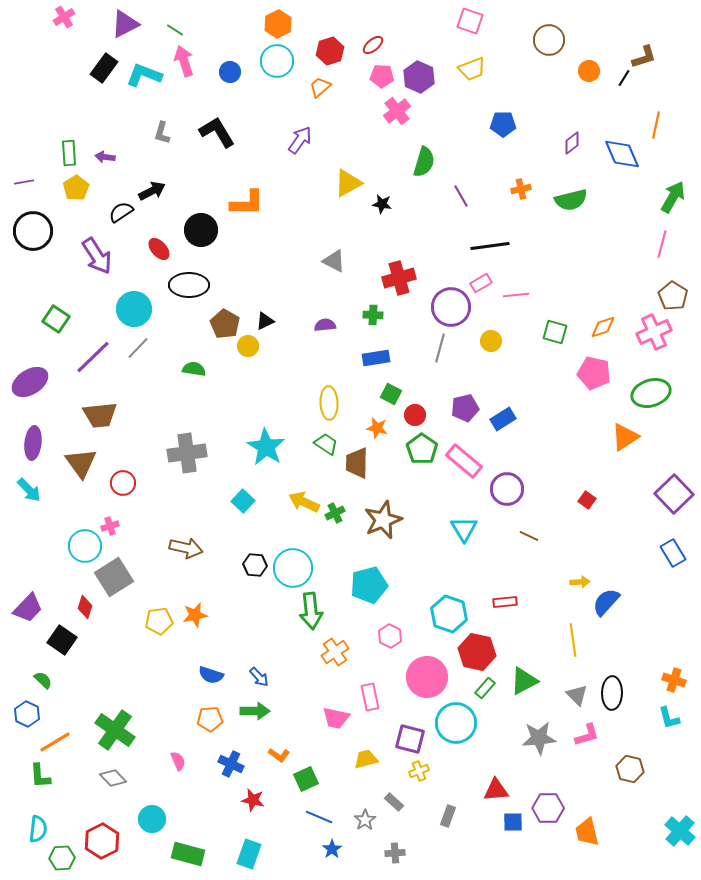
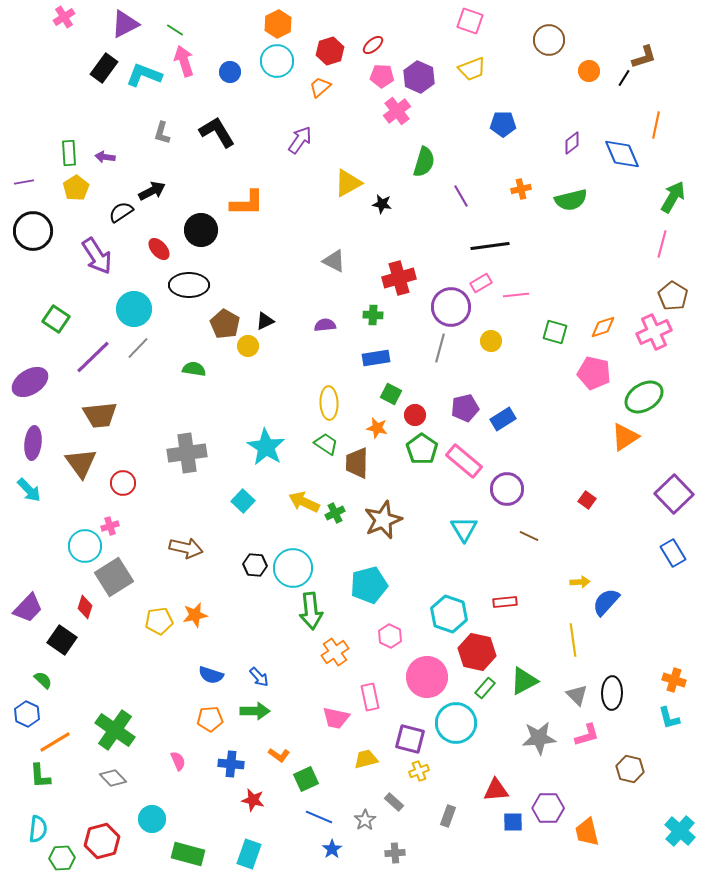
green ellipse at (651, 393): moved 7 px left, 4 px down; rotated 15 degrees counterclockwise
blue cross at (231, 764): rotated 20 degrees counterclockwise
red hexagon at (102, 841): rotated 12 degrees clockwise
